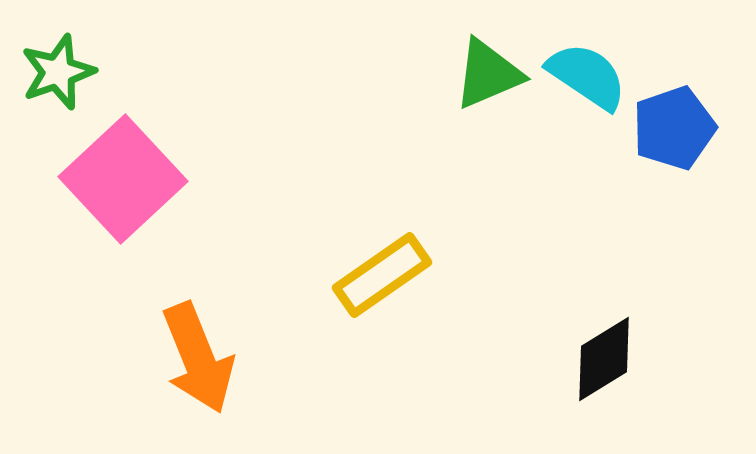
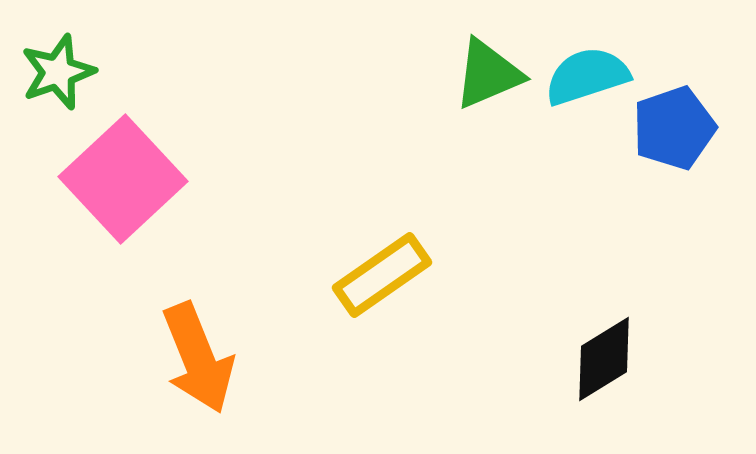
cyan semicircle: rotated 52 degrees counterclockwise
